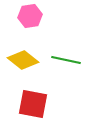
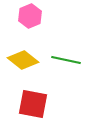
pink hexagon: rotated 15 degrees counterclockwise
